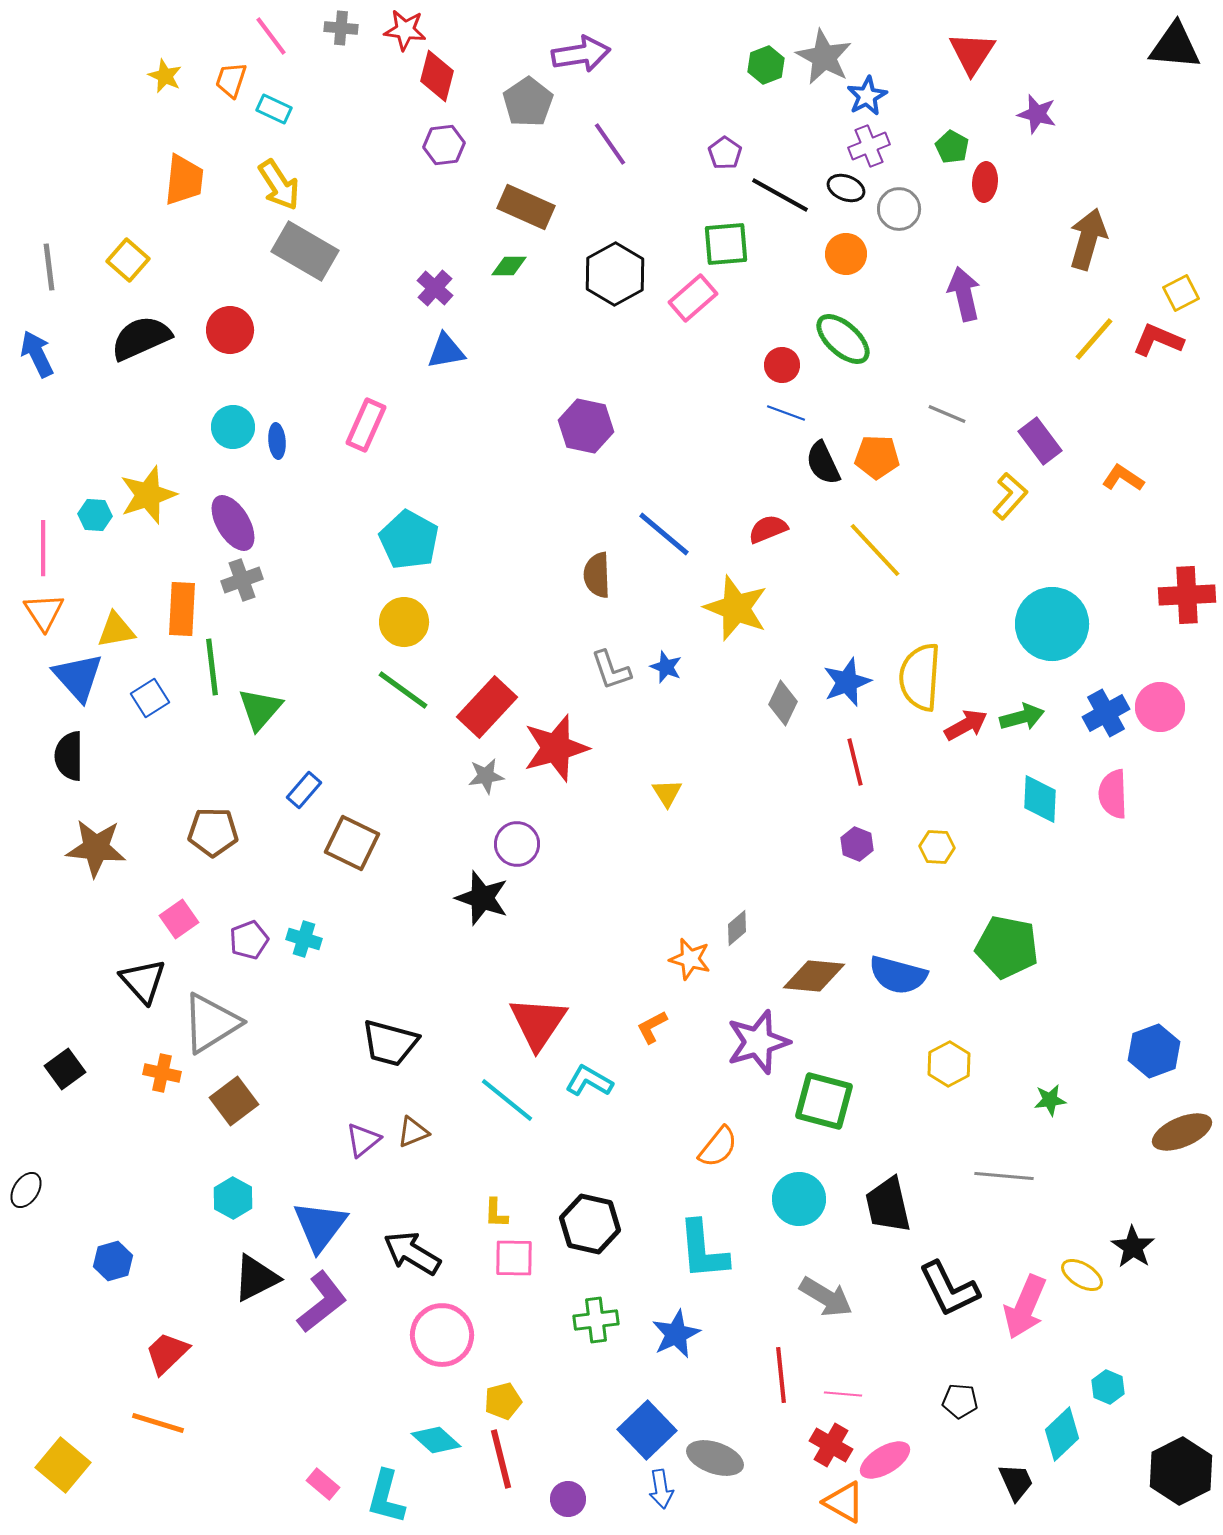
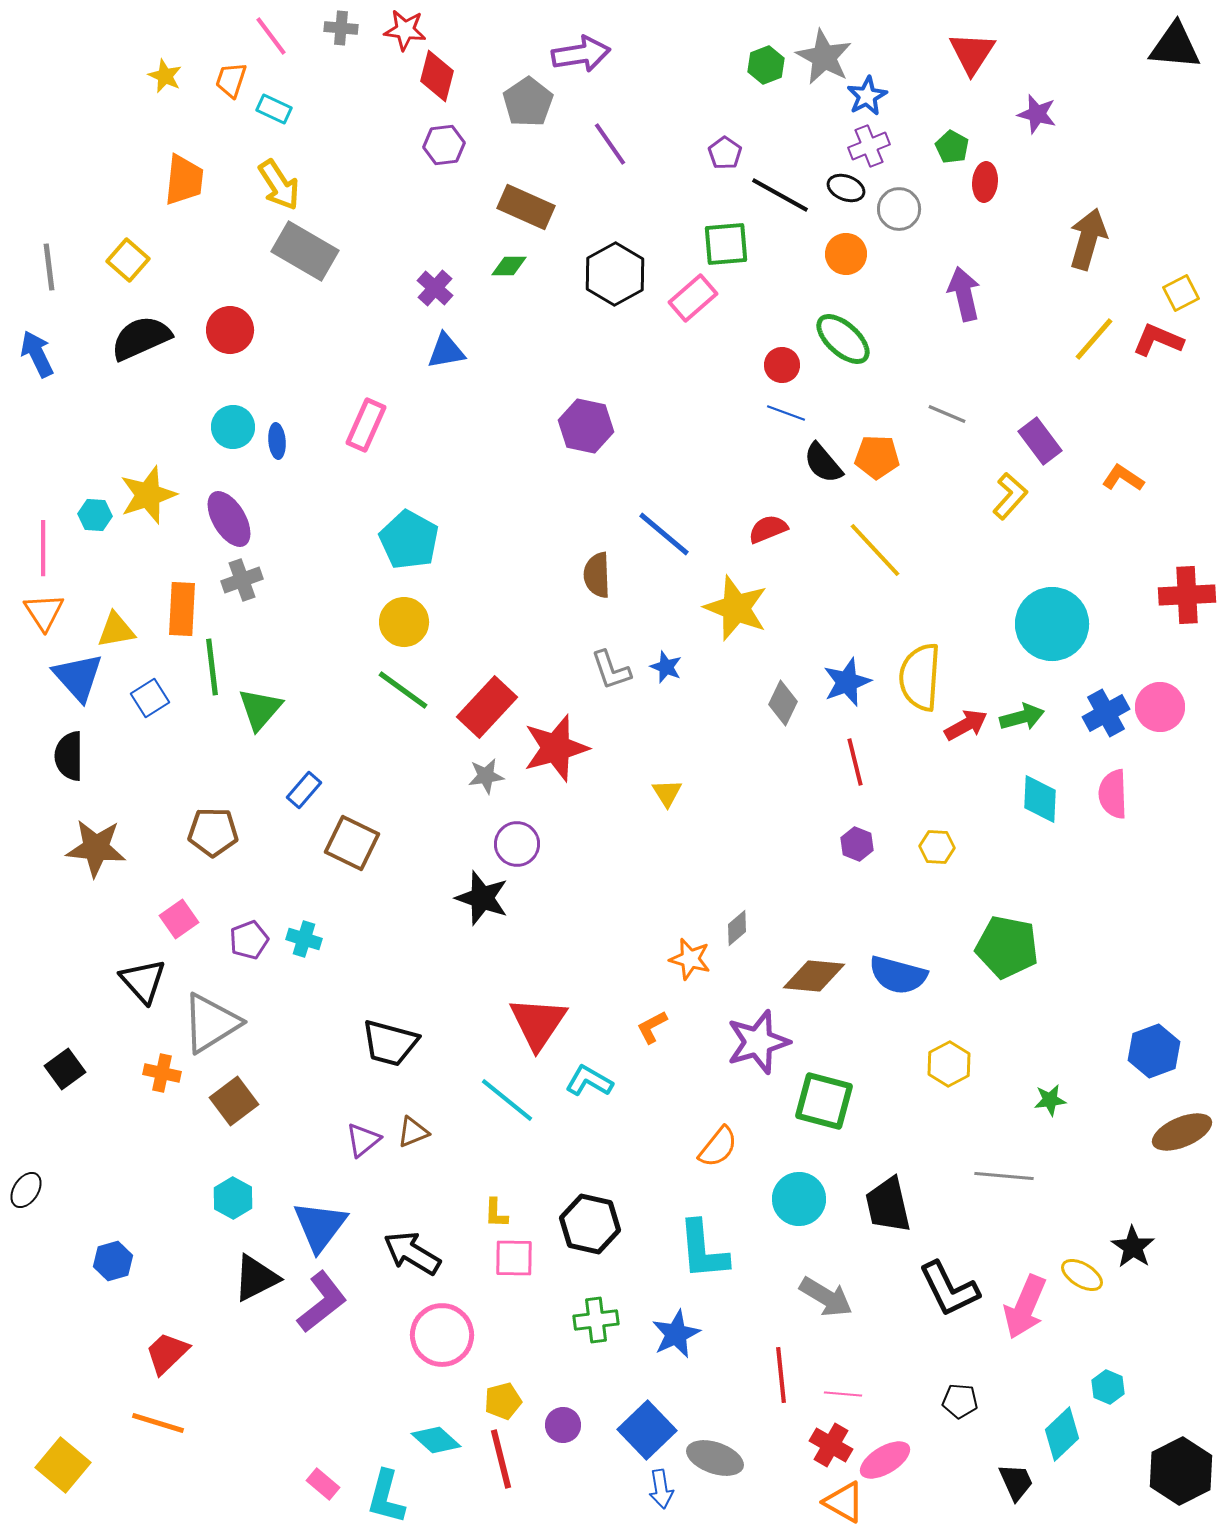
black semicircle at (823, 463): rotated 15 degrees counterclockwise
purple ellipse at (233, 523): moved 4 px left, 4 px up
purple circle at (568, 1499): moved 5 px left, 74 px up
